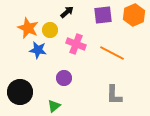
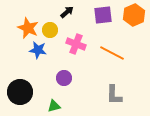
green triangle: rotated 24 degrees clockwise
